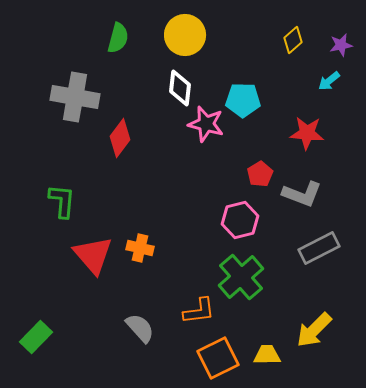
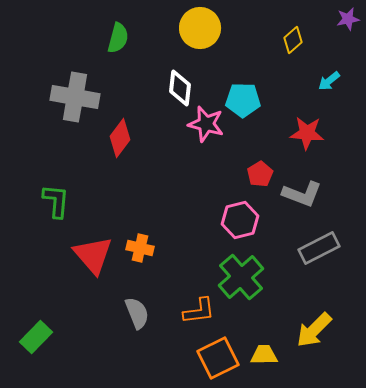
yellow circle: moved 15 px right, 7 px up
purple star: moved 7 px right, 26 px up
green L-shape: moved 6 px left
gray semicircle: moved 3 px left, 15 px up; rotated 20 degrees clockwise
yellow trapezoid: moved 3 px left
